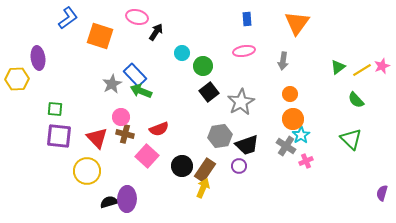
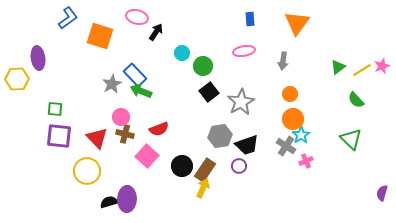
blue rectangle at (247, 19): moved 3 px right
